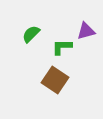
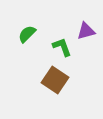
green semicircle: moved 4 px left
green L-shape: rotated 70 degrees clockwise
